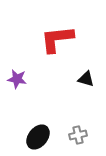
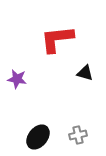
black triangle: moved 1 px left, 6 px up
